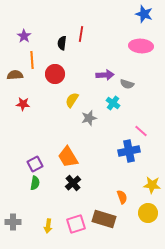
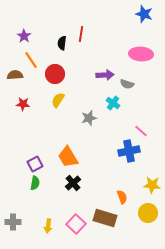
pink ellipse: moved 8 px down
orange line: moved 1 px left; rotated 30 degrees counterclockwise
yellow semicircle: moved 14 px left
brown rectangle: moved 1 px right, 1 px up
pink square: rotated 30 degrees counterclockwise
